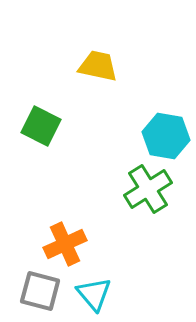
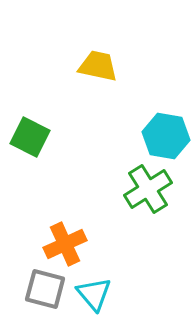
green square: moved 11 px left, 11 px down
gray square: moved 5 px right, 2 px up
